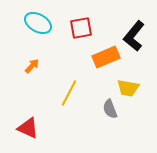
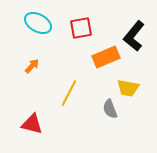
red triangle: moved 4 px right, 4 px up; rotated 10 degrees counterclockwise
